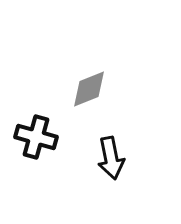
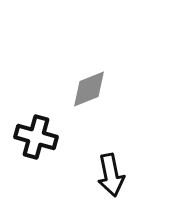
black arrow: moved 17 px down
